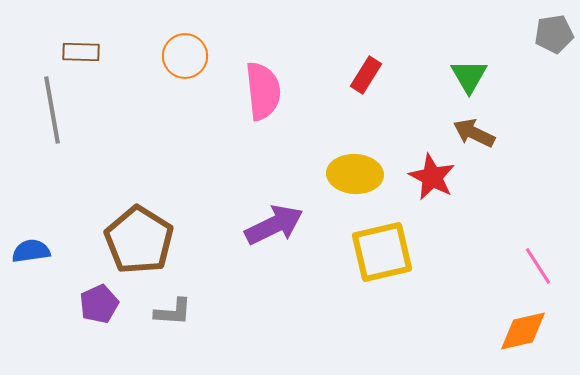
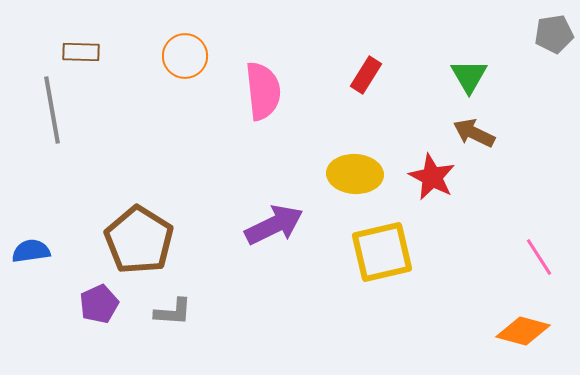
pink line: moved 1 px right, 9 px up
orange diamond: rotated 28 degrees clockwise
